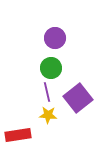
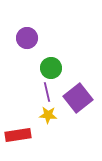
purple circle: moved 28 px left
